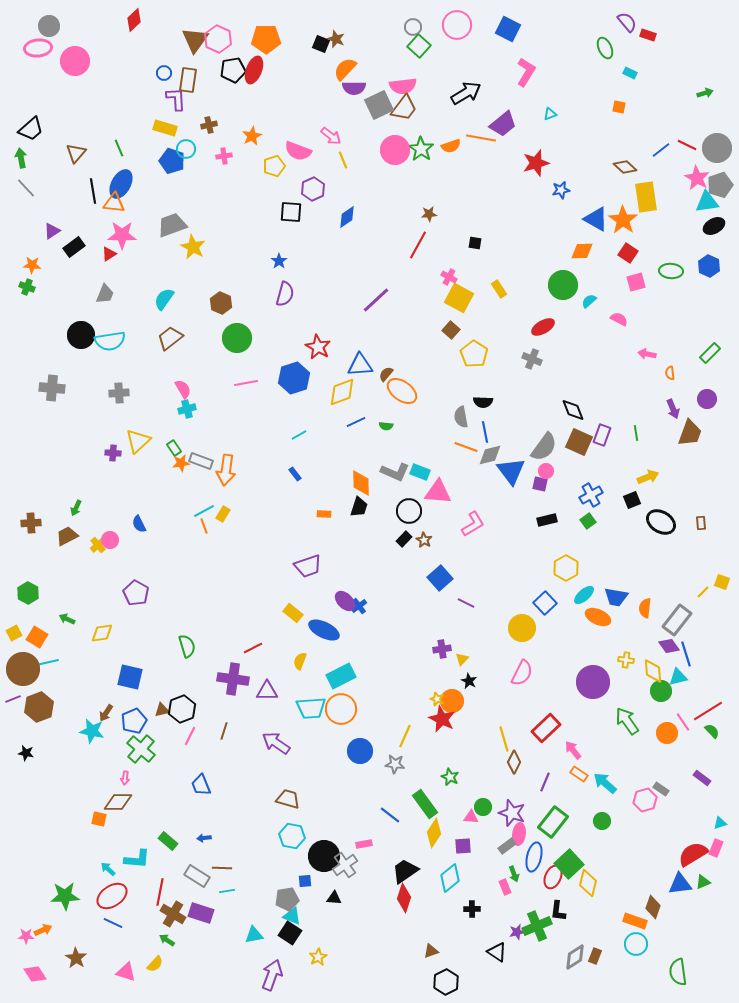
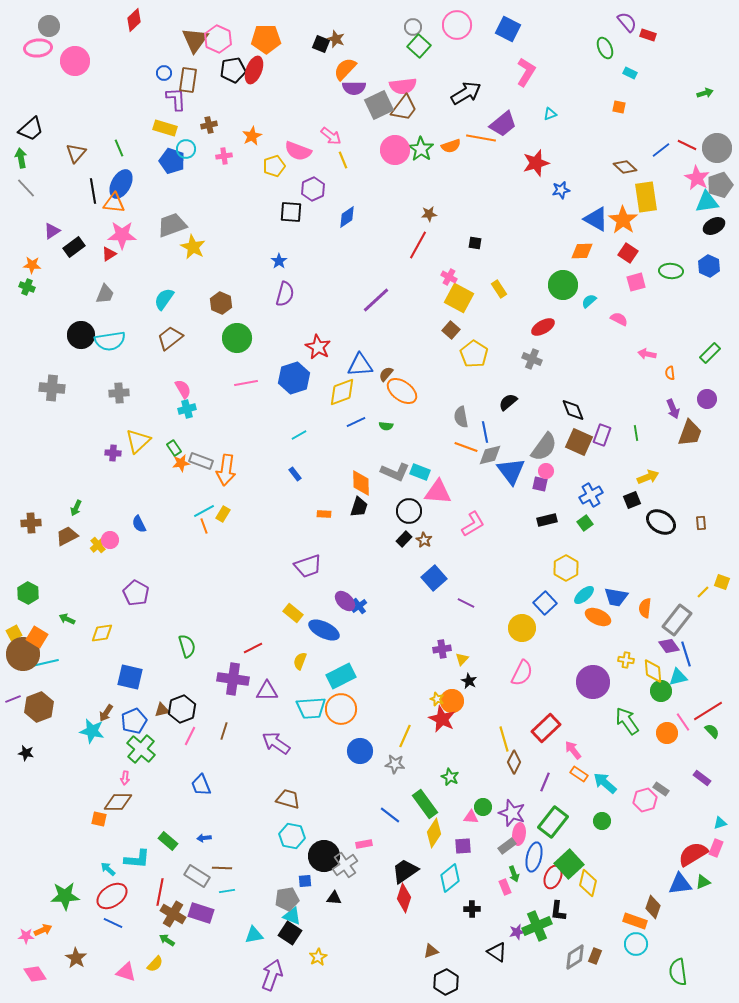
black semicircle at (483, 402): moved 25 px right; rotated 138 degrees clockwise
green square at (588, 521): moved 3 px left, 2 px down
blue square at (440, 578): moved 6 px left
brown circle at (23, 669): moved 15 px up
